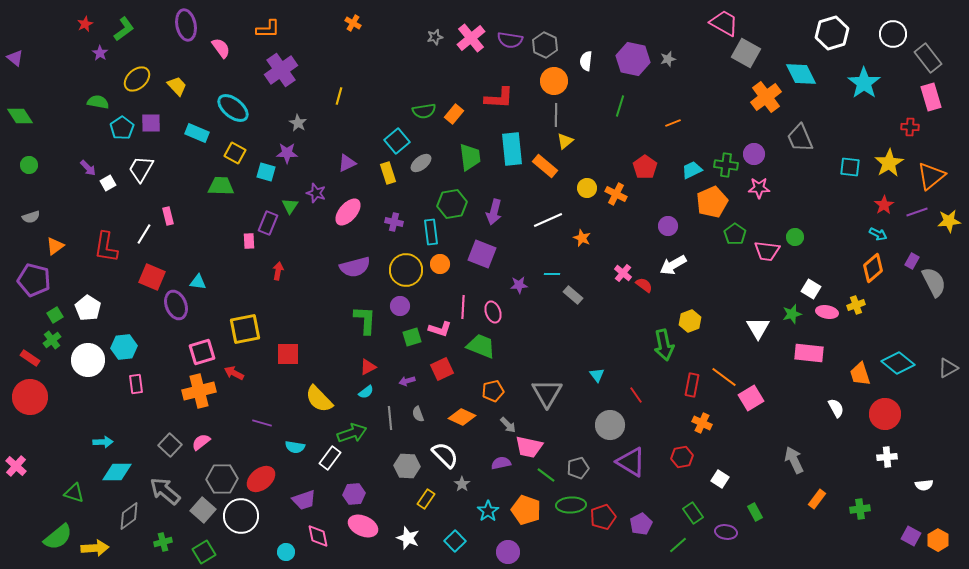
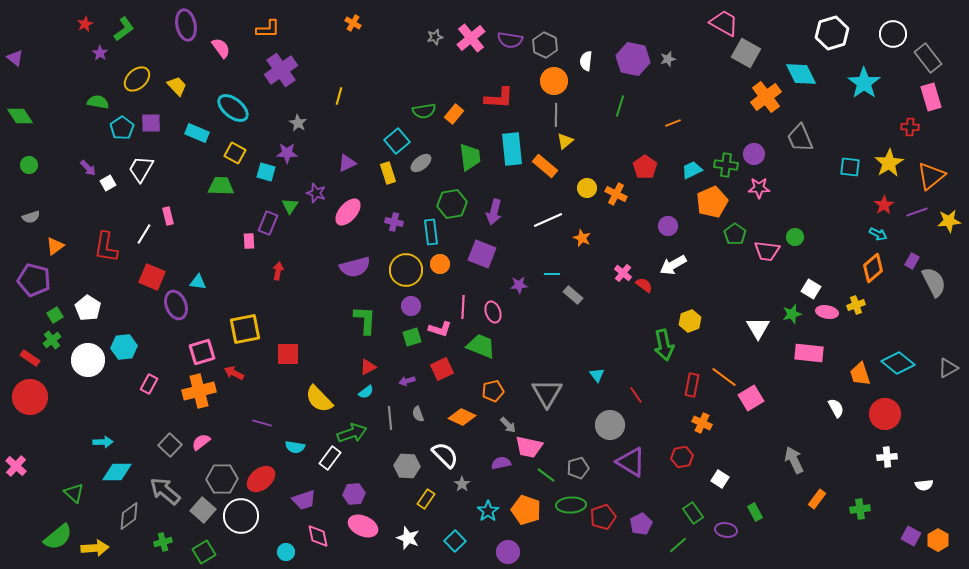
purple circle at (400, 306): moved 11 px right
pink rectangle at (136, 384): moved 13 px right; rotated 36 degrees clockwise
green triangle at (74, 493): rotated 25 degrees clockwise
purple ellipse at (726, 532): moved 2 px up
